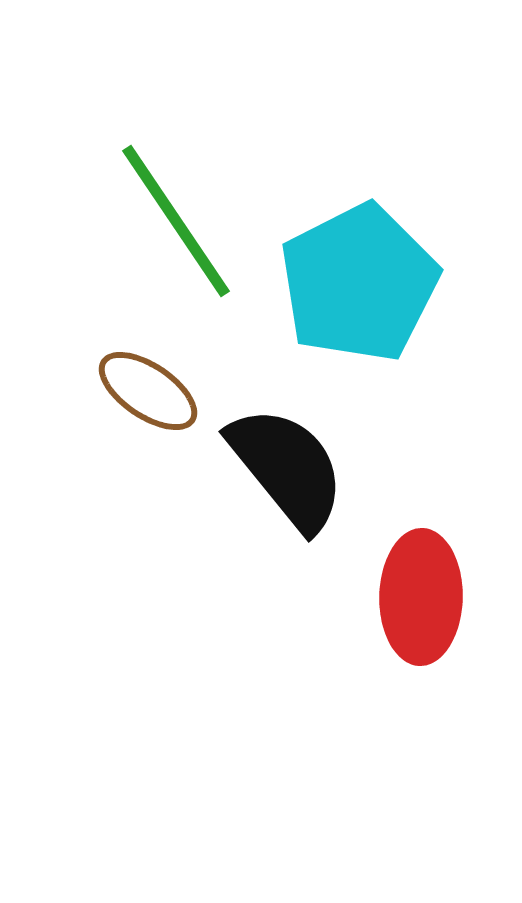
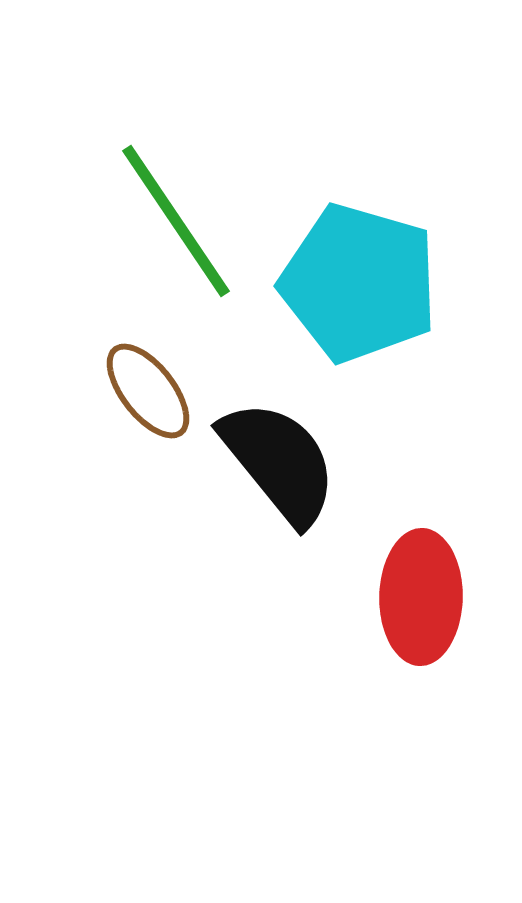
cyan pentagon: rotated 29 degrees counterclockwise
brown ellipse: rotated 18 degrees clockwise
black semicircle: moved 8 px left, 6 px up
